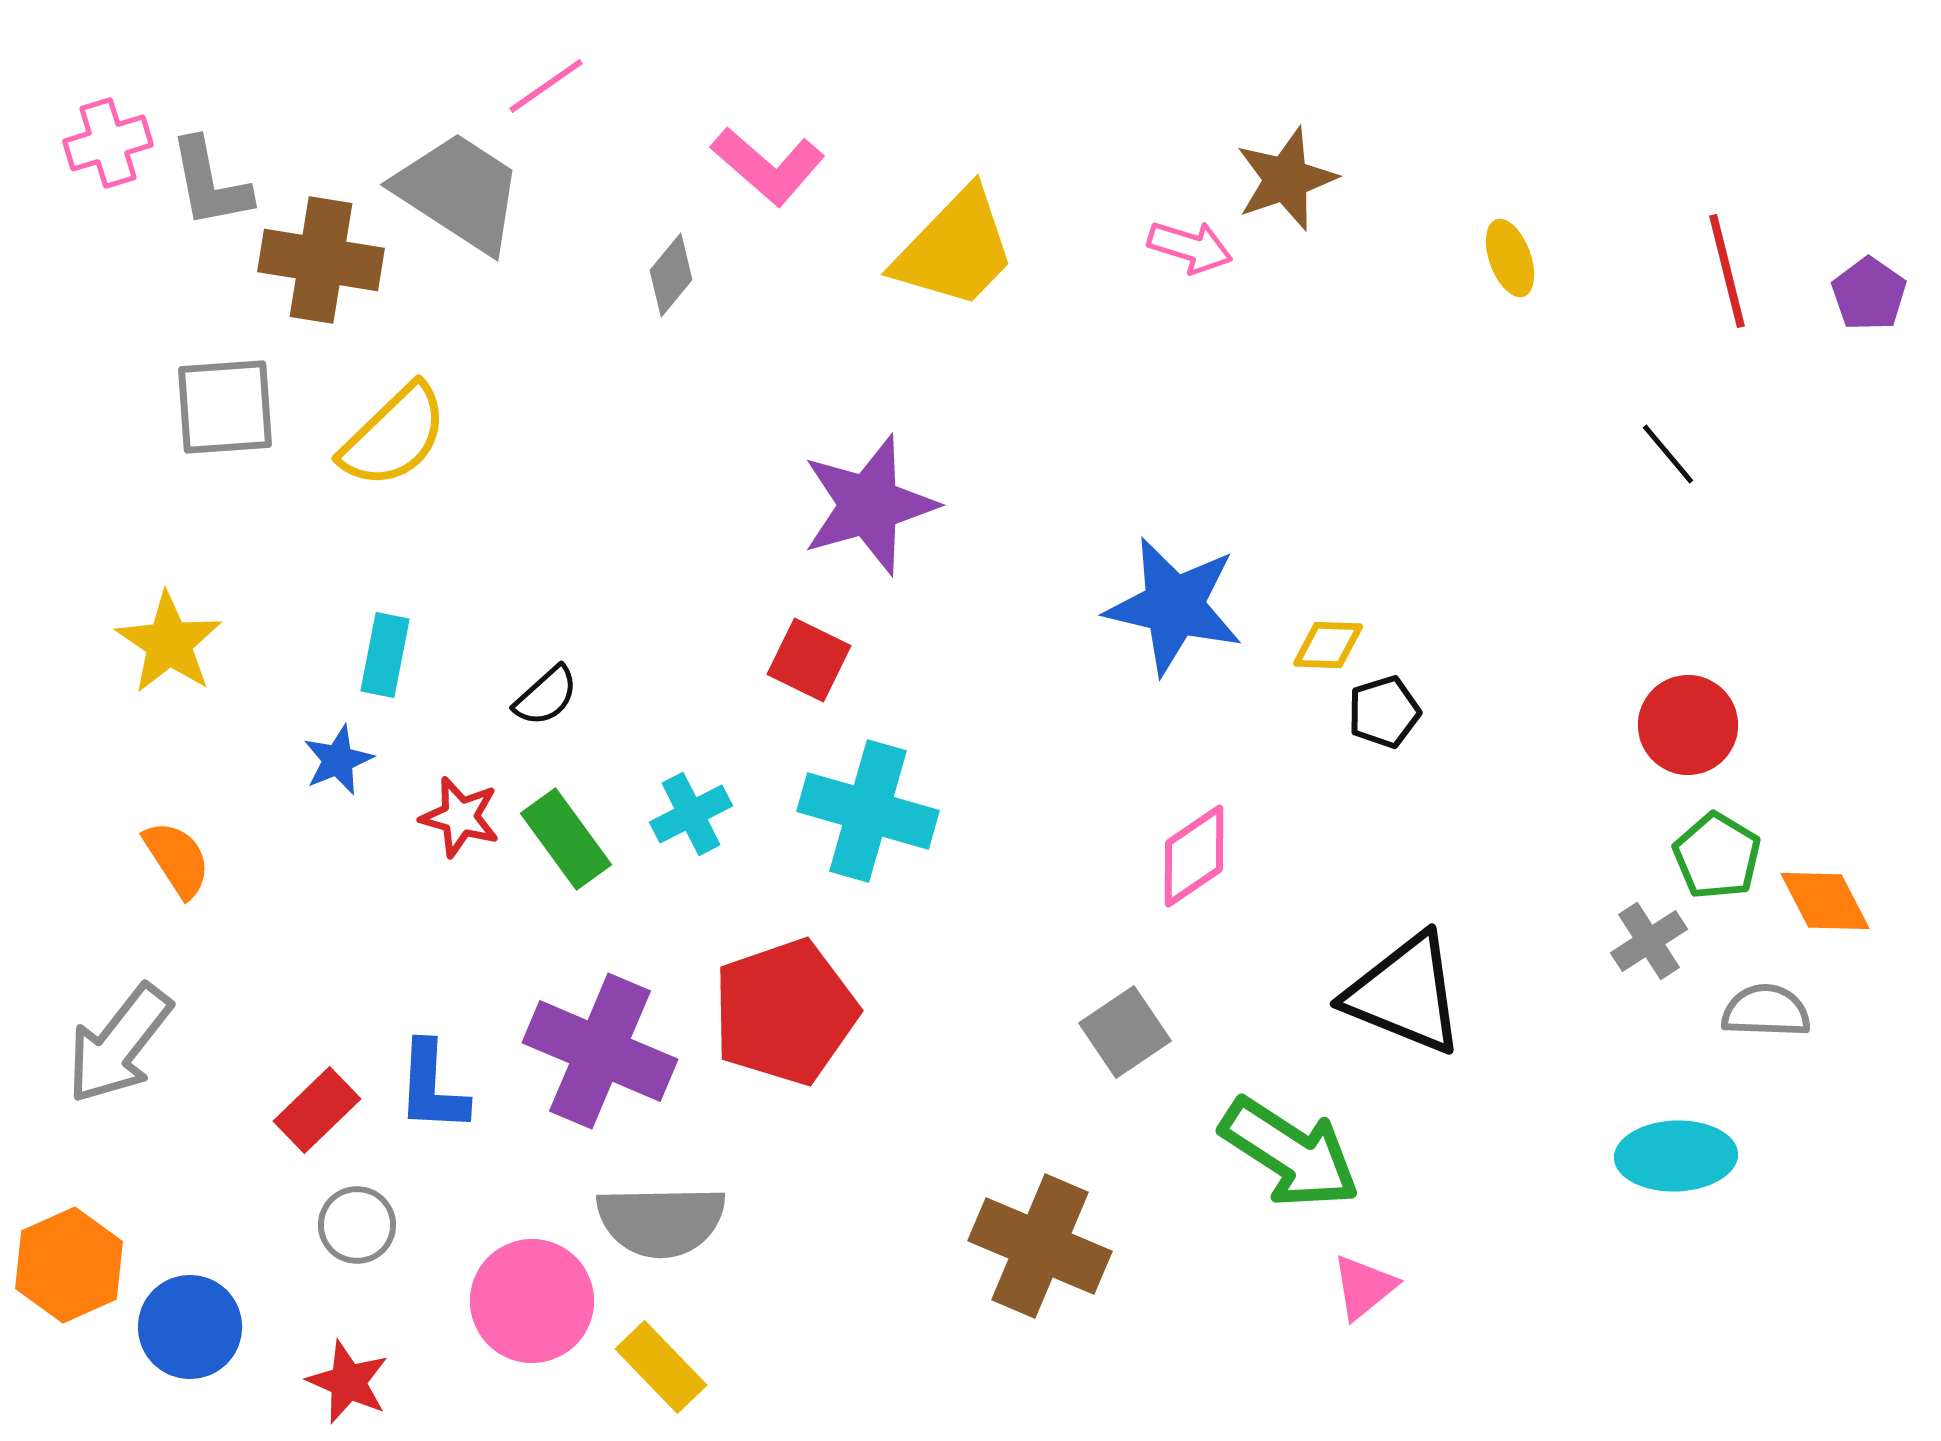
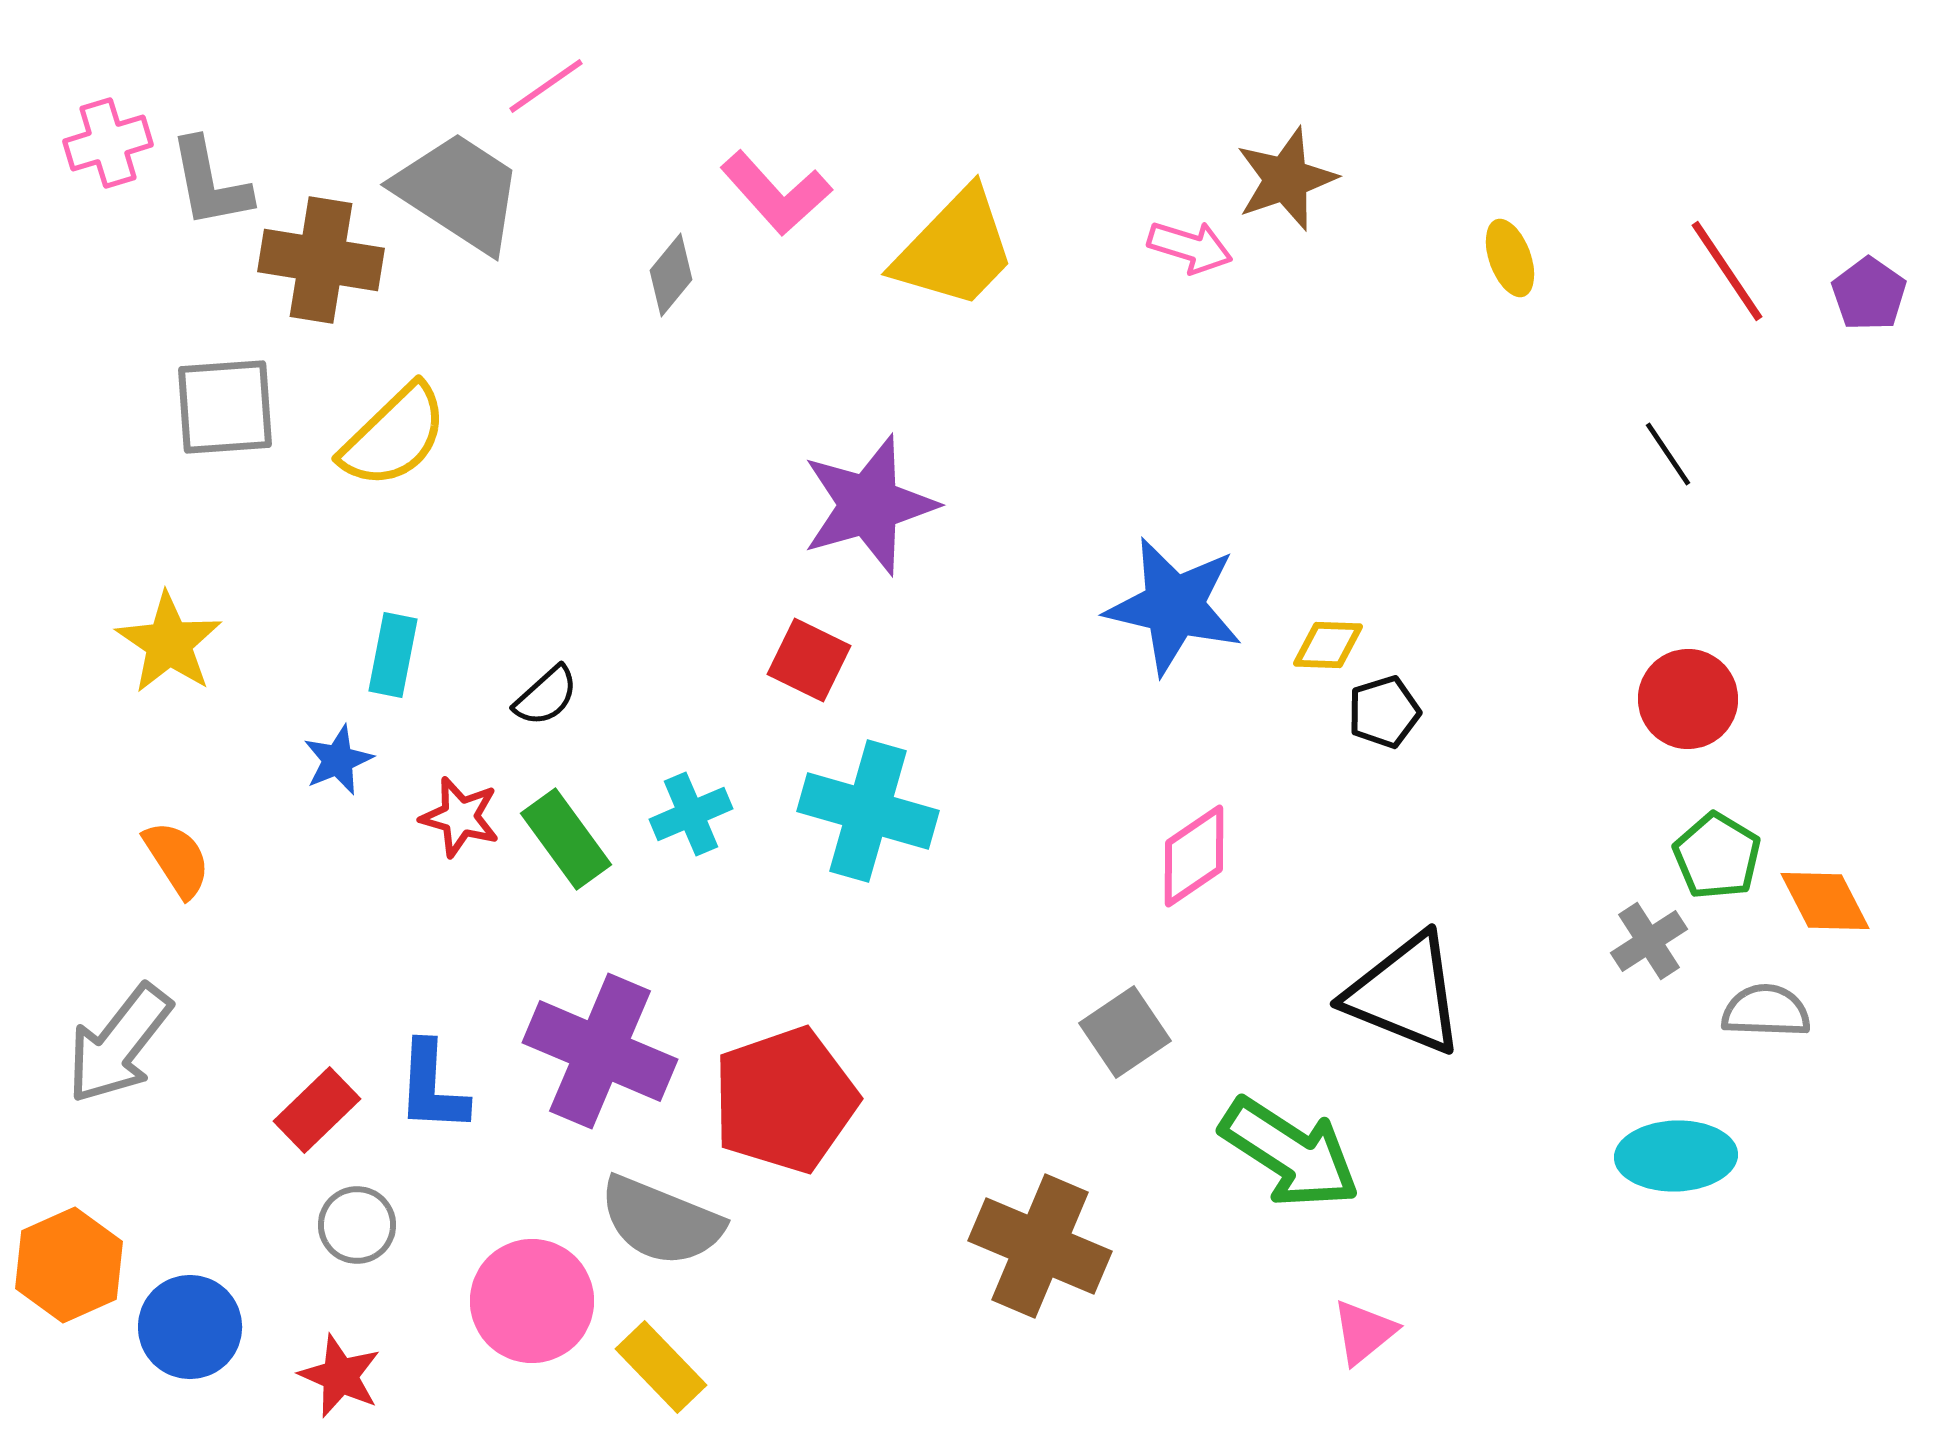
pink L-shape at (768, 166): moved 8 px right, 27 px down; rotated 7 degrees clockwise
red line at (1727, 271): rotated 20 degrees counterclockwise
black line at (1668, 454): rotated 6 degrees clockwise
cyan rectangle at (385, 655): moved 8 px right
red circle at (1688, 725): moved 26 px up
cyan cross at (691, 814): rotated 4 degrees clockwise
red pentagon at (785, 1012): moved 88 px down
gray semicircle at (661, 1221): rotated 23 degrees clockwise
pink triangle at (1364, 1287): moved 45 px down
red star at (348, 1382): moved 8 px left, 6 px up
